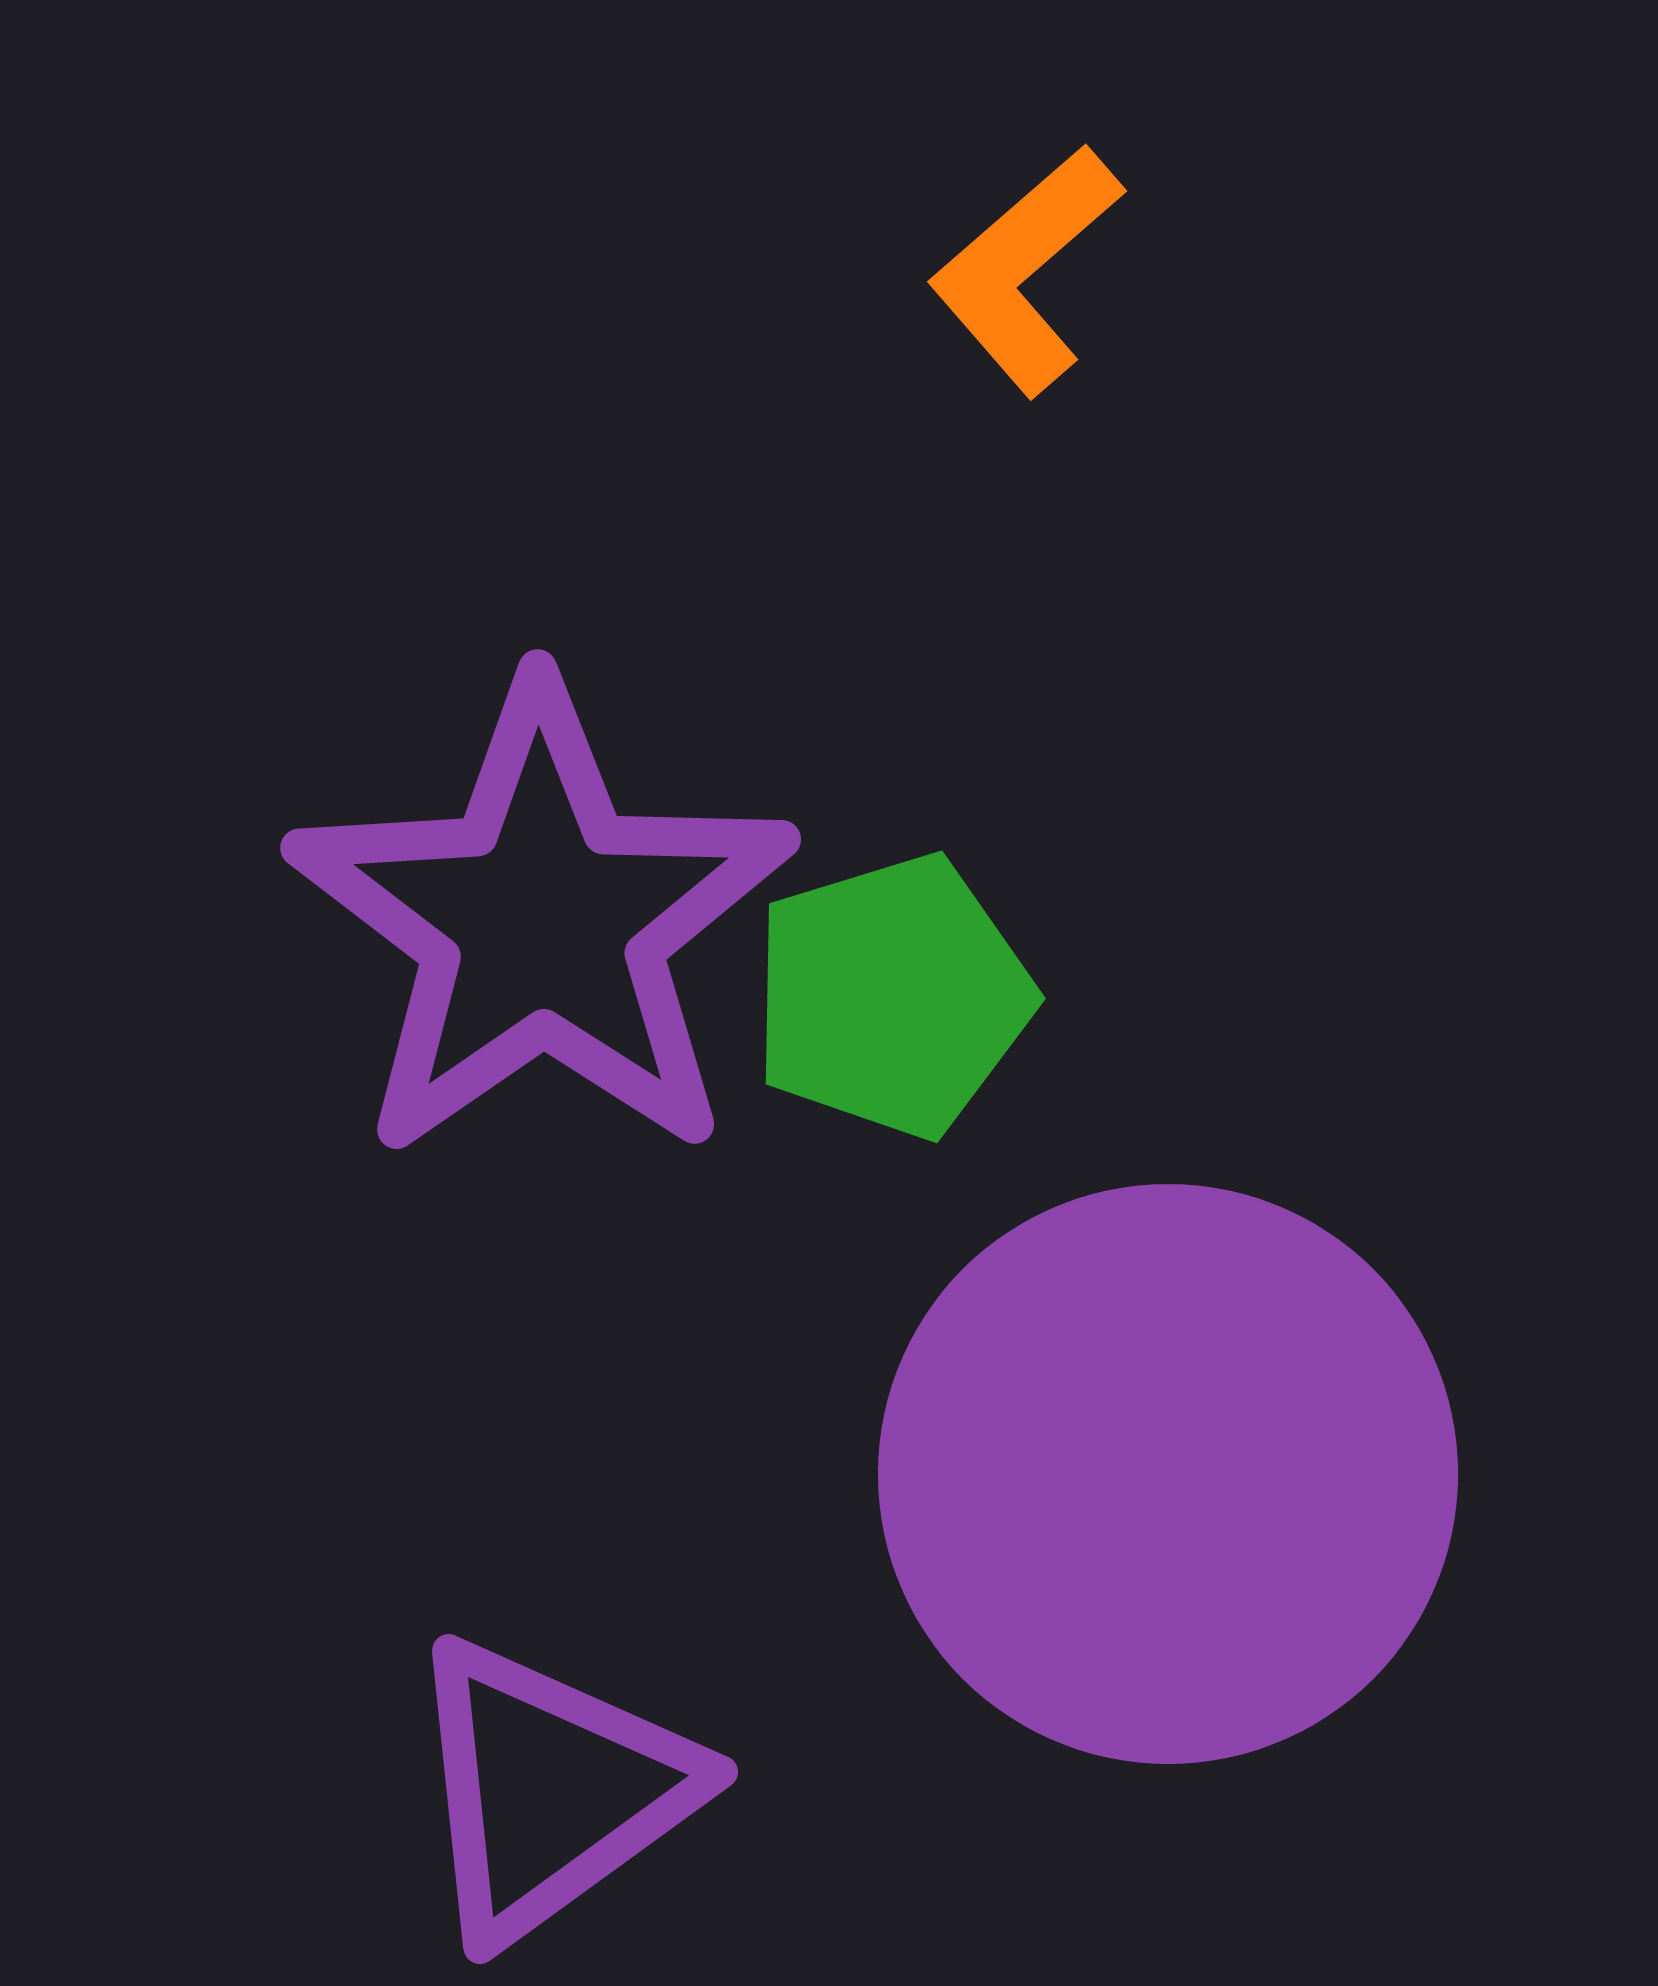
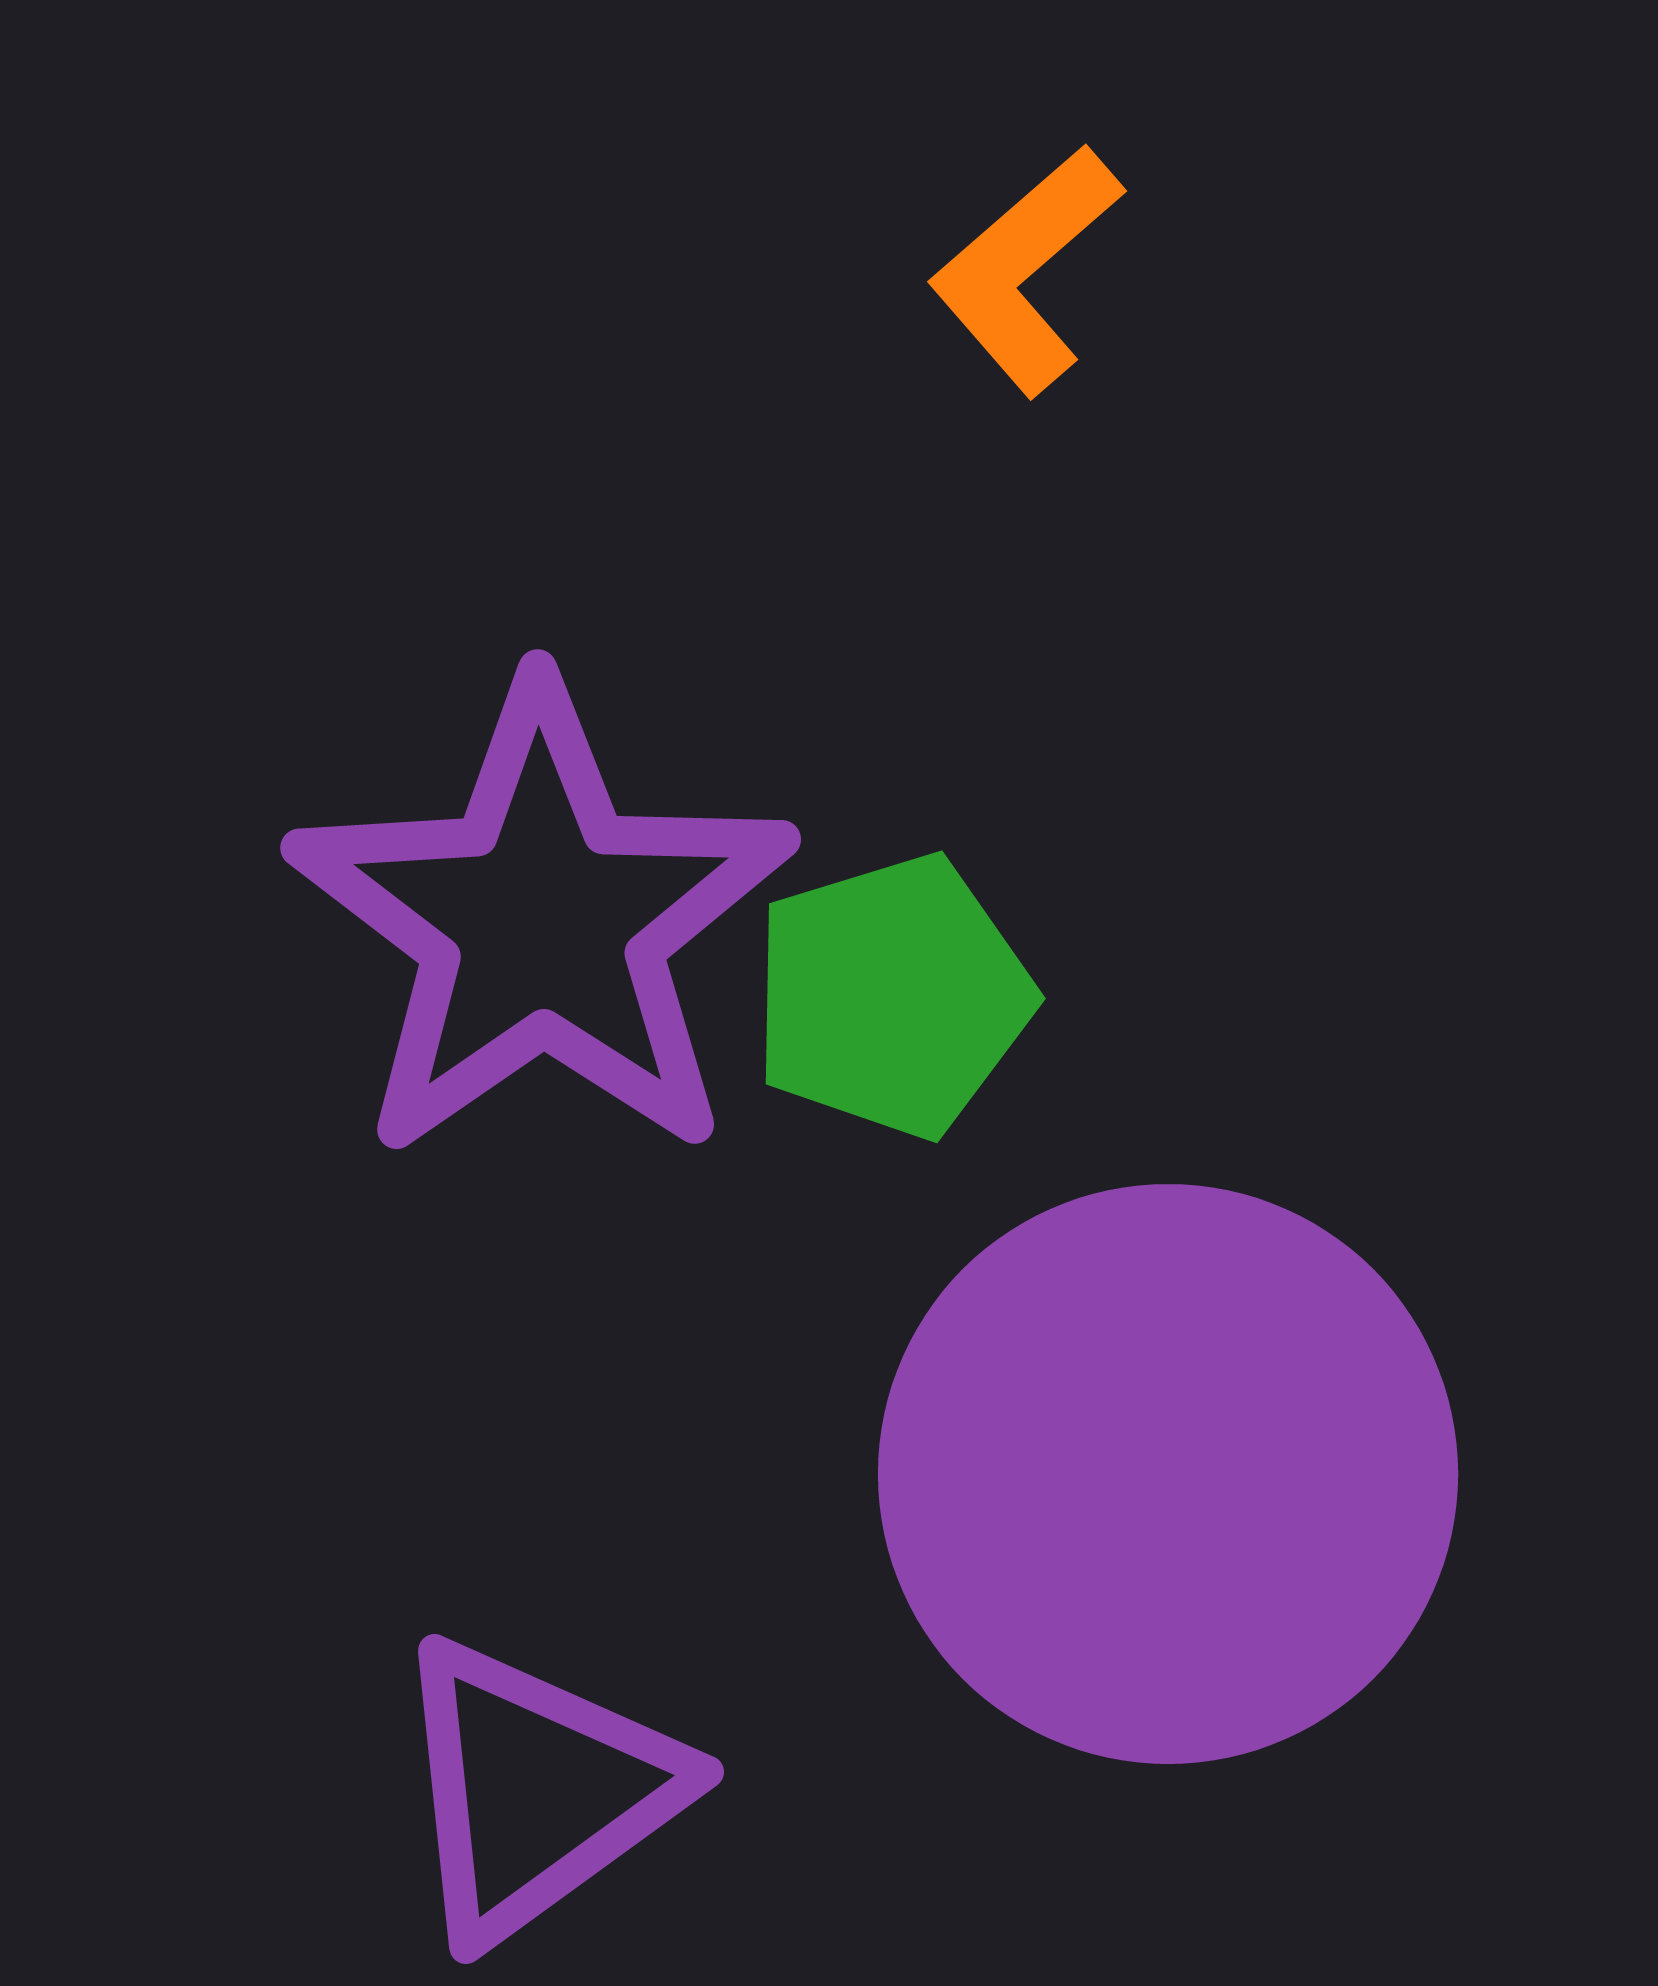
purple triangle: moved 14 px left
